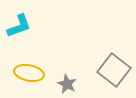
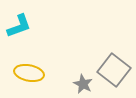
gray star: moved 16 px right
